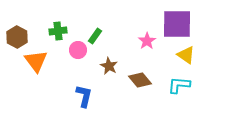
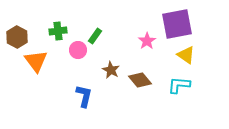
purple square: rotated 12 degrees counterclockwise
brown star: moved 2 px right, 4 px down
